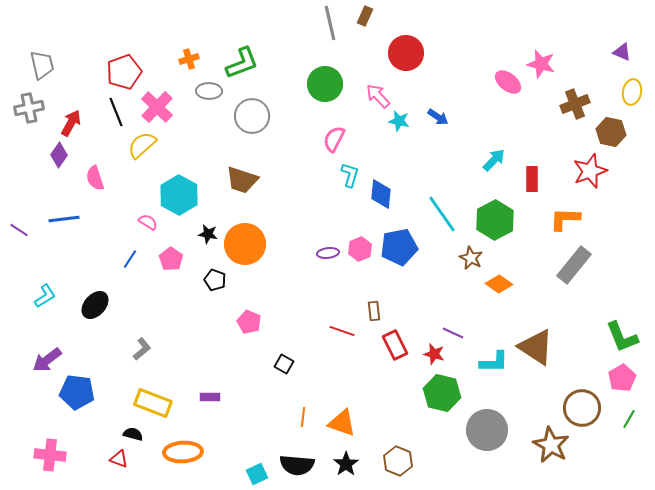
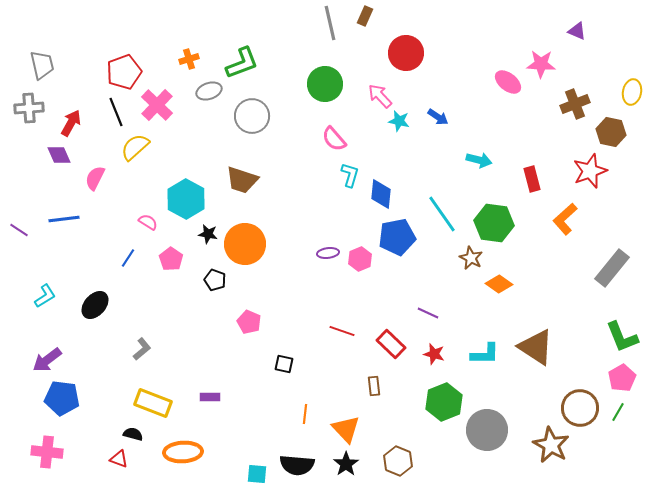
purple triangle at (622, 52): moved 45 px left, 21 px up
pink star at (541, 64): rotated 12 degrees counterclockwise
gray ellipse at (209, 91): rotated 20 degrees counterclockwise
pink arrow at (378, 96): moved 2 px right
pink cross at (157, 107): moved 2 px up
gray cross at (29, 108): rotated 8 degrees clockwise
pink semicircle at (334, 139): rotated 68 degrees counterclockwise
yellow semicircle at (142, 145): moved 7 px left, 2 px down
purple diamond at (59, 155): rotated 60 degrees counterclockwise
cyan arrow at (494, 160): moved 15 px left; rotated 60 degrees clockwise
pink semicircle at (95, 178): rotated 45 degrees clockwise
red rectangle at (532, 179): rotated 15 degrees counterclockwise
cyan hexagon at (179, 195): moved 7 px right, 4 px down
orange L-shape at (565, 219): rotated 44 degrees counterclockwise
green hexagon at (495, 220): moved 1 px left, 3 px down; rotated 24 degrees counterclockwise
blue pentagon at (399, 247): moved 2 px left, 10 px up
pink hexagon at (360, 249): moved 10 px down
blue line at (130, 259): moved 2 px left, 1 px up
gray rectangle at (574, 265): moved 38 px right, 3 px down
brown rectangle at (374, 311): moved 75 px down
purple line at (453, 333): moved 25 px left, 20 px up
red rectangle at (395, 345): moved 4 px left, 1 px up; rotated 20 degrees counterclockwise
cyan L-shape at (494, 362): moved 9 px left, 8 px up
black square at (284, 364): rotated 18 degrees counterclockwise
blue pentagon at (77, 392): moved 15 px left, 6 px down
green hexagon at (442, 393): moved 2 px right, 9 px down; rotated 24 degrees clockwise
brown circle at (582, 408): moved 2 px left
orange line at (303, 417): moved 2 px right, 3 px up
green line at (629, 419): moved 11 px left, 7 px up
orange triangle at (342, 423): moved 4 px right, 6 px down; rotated 28 degrees clockwise
pink cross at (50, 455): moved 3 px left, 3 px up
cyan square at (257, 474): rotated 30 degrees clockwise
